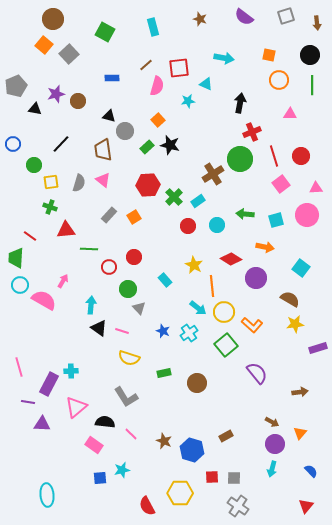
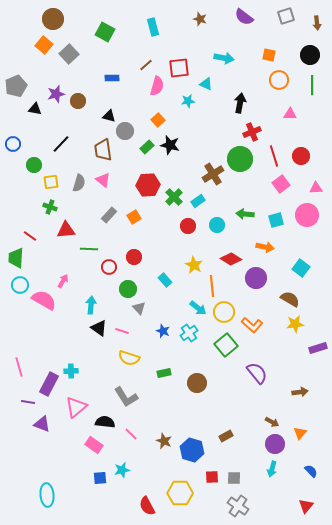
purple triangle at (42, 424): rotated 18 degrees clockwise
